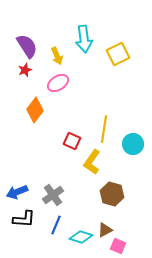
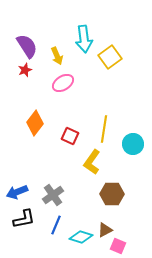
yellow square: moved 8 px left, 3 px down; rotated 10 degrees counterclockwise
pink ellipse: moved 5 px right
orange diamond: moved 13 px down
red square: moved 2 px left, 5 px up
brown hexagon: rotated 15 degrees counterclockwise
black L-shape: rotated 15 degrees counterclockwise
